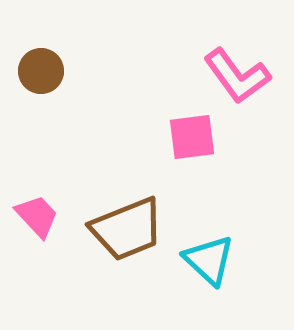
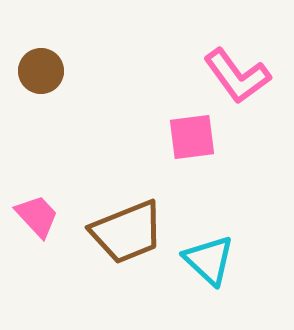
brown trapezoid: moved 3 px down
